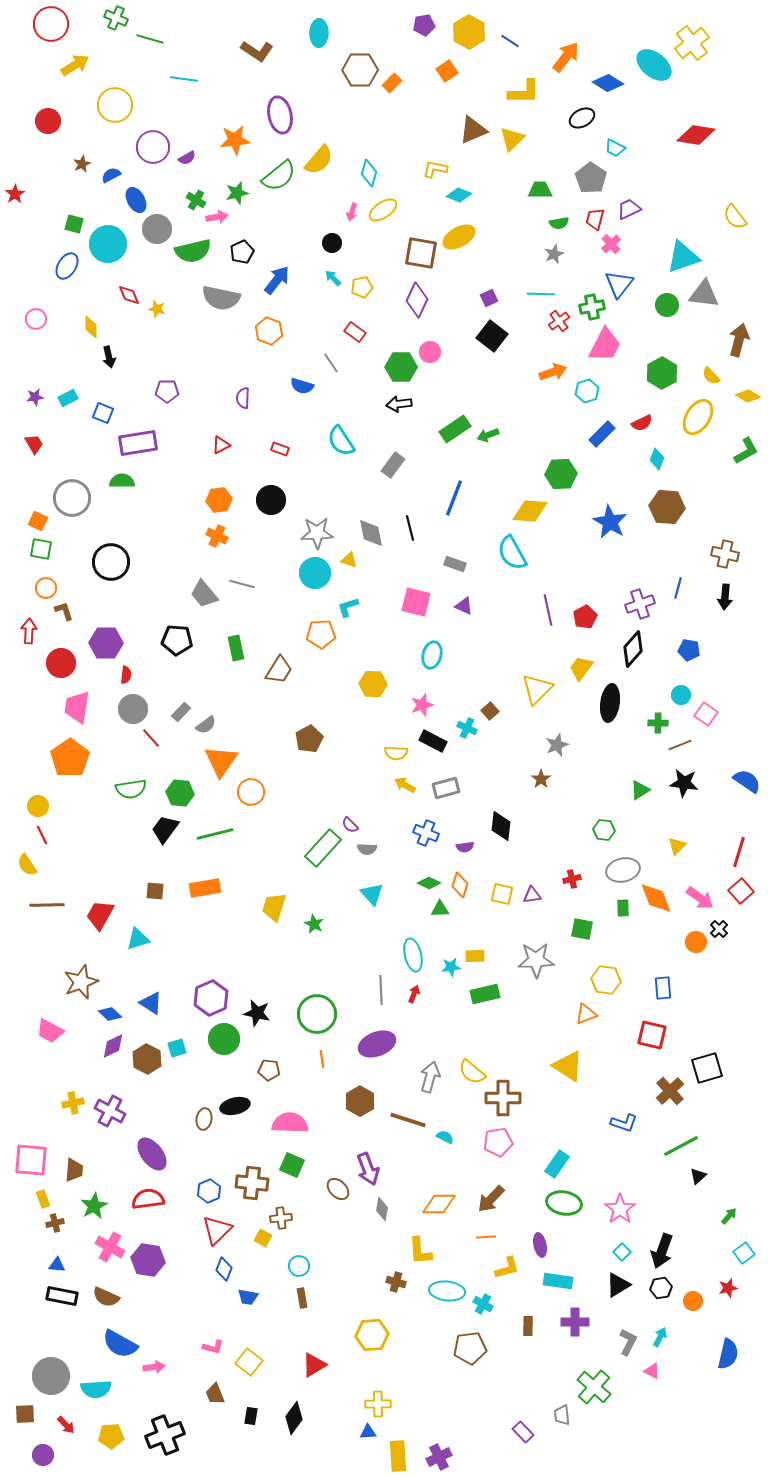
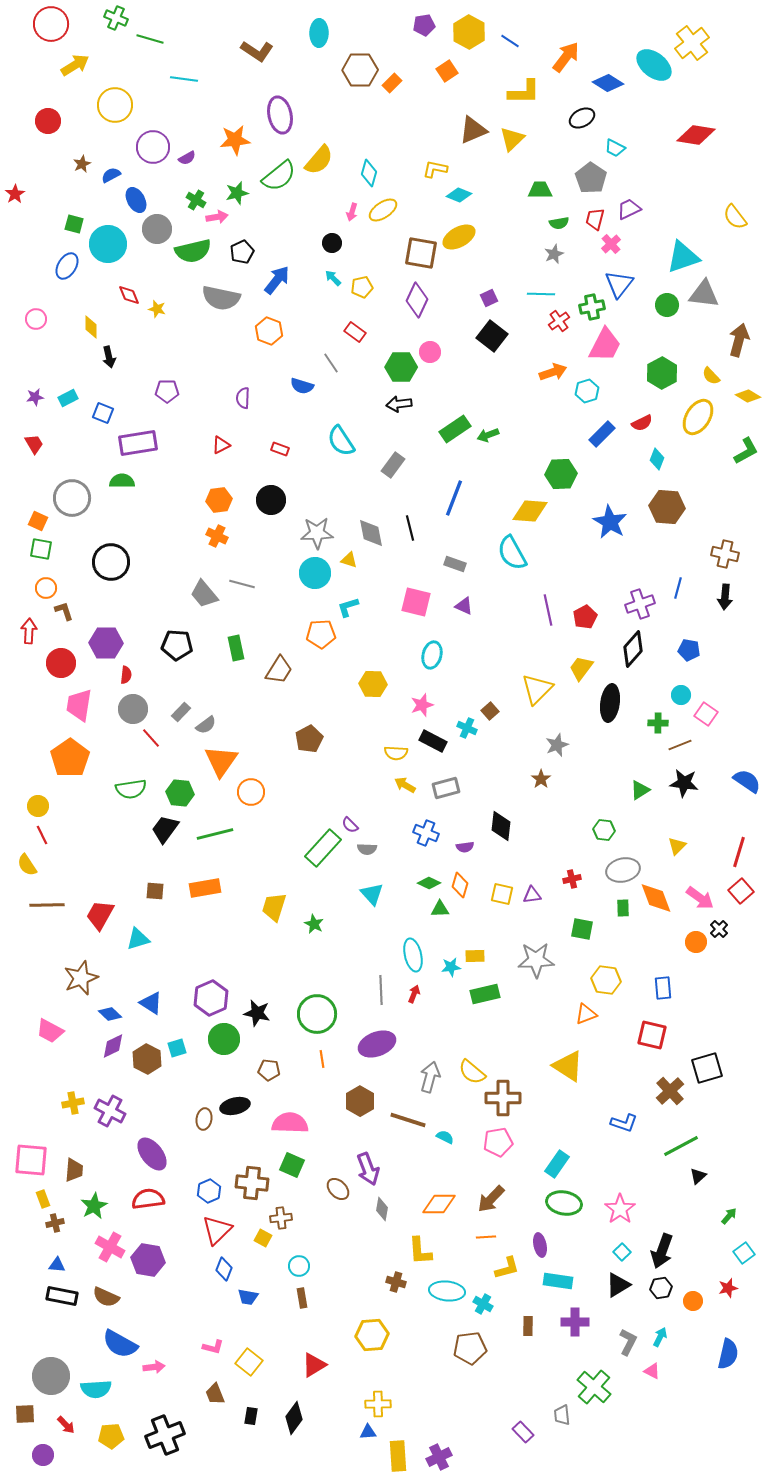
black pentagon at (177, 640): moved 5 px down
pink trapezoid at (77, 707): moved 2 px right, 2 px up
brown star at (81, 982): moved 4 px up
